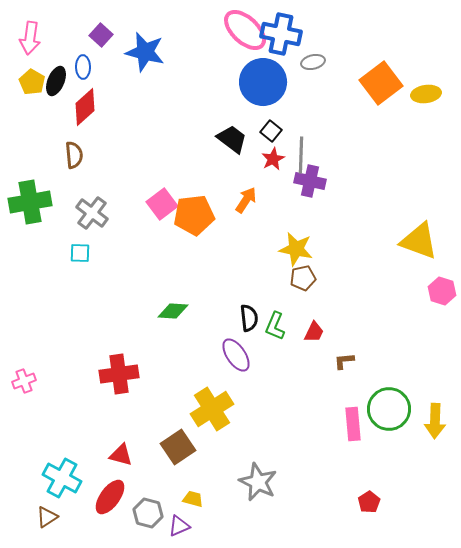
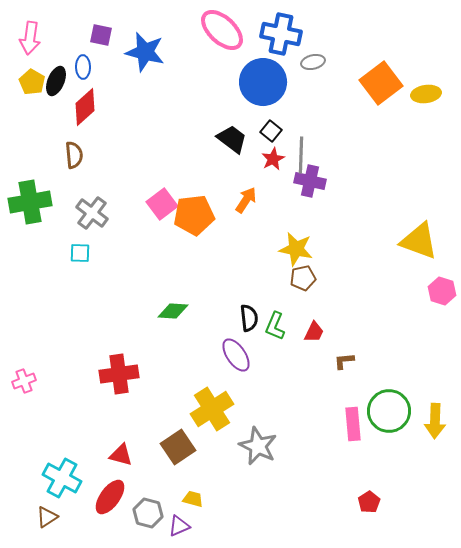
pink ellipse at (245, 30): moved 23 px left
purple square at (101, 35): rotated 30 degrees counterclockwise
green circle at (389, 409): moved 2 px down
gray star at (258, 482): moved 36 px up
